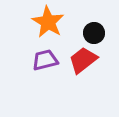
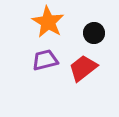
red trapezoid: moved 8 px down
